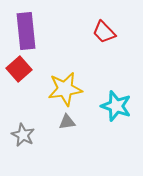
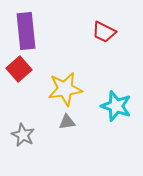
red trapezoid: rotated 20 degrees counterclockwise
